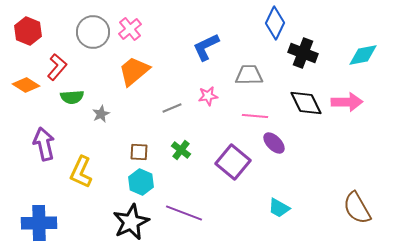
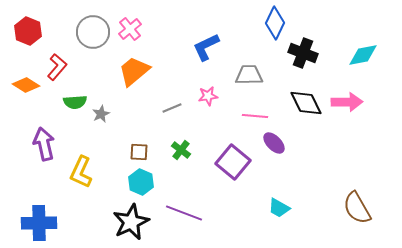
green semicircle: moved 3 px right, 5 px down
